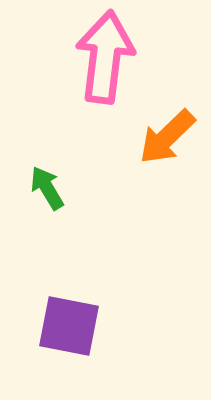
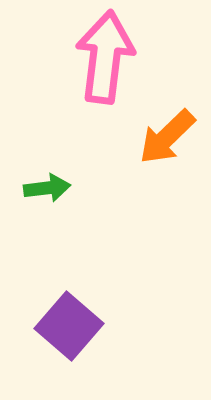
green arrow: rotated 114 degrees clockwise
purple square: rotated 30 degrees clockwise
